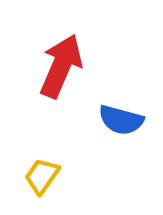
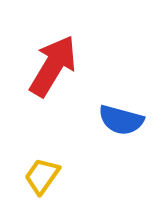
red arrow: moved 8 px left; rotated 8 degrees clockwise
